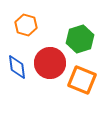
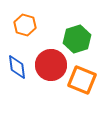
orange hexagon: moved 1 px left
green hexagon: moved 3 px left
red circle: moved 1 px right, 2 px down
